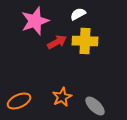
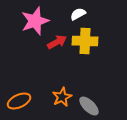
gray ellipse: moved 6 px left
